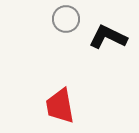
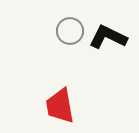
gray circle: moved 4 px right, 12 px down
